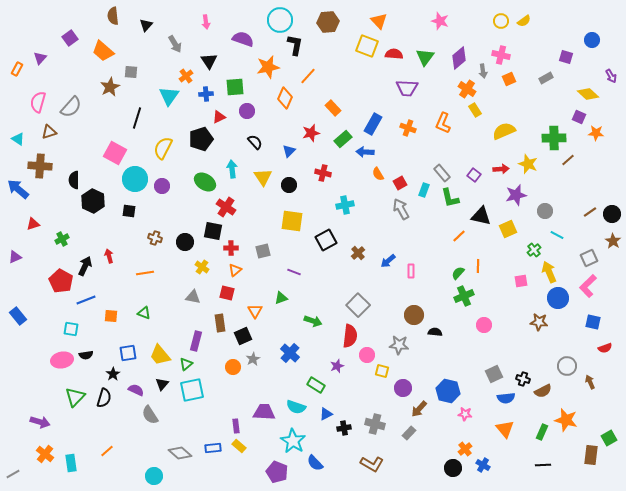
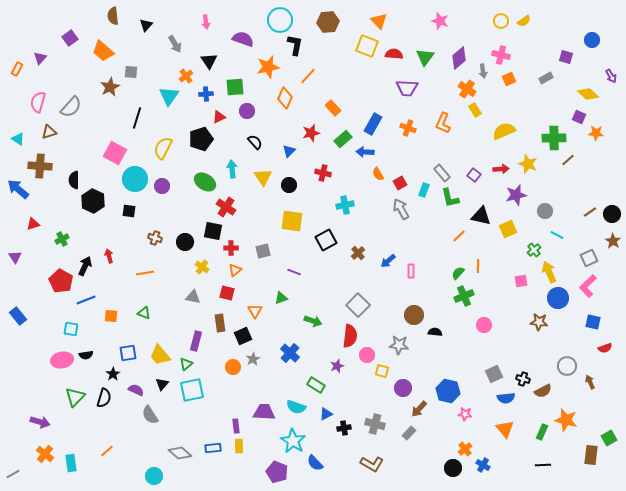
purple triangle at (15, 257): rotated 40 degrees counterclockwise
yellow rectangle at (239, 446): rotated 48 degrees clockwise
